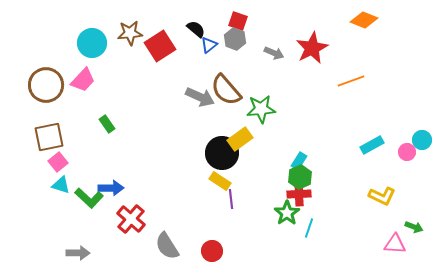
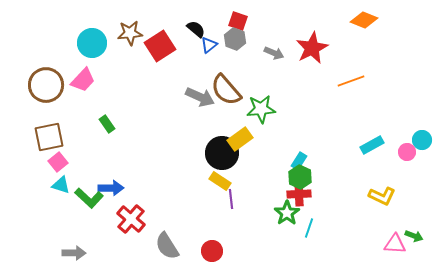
green hexagon at (300, 177): rotated 10 degrees counterclockwise
green arrow at (414, 227): moved 9 px down
gray arrow at (78, 253): moved 4 px left
